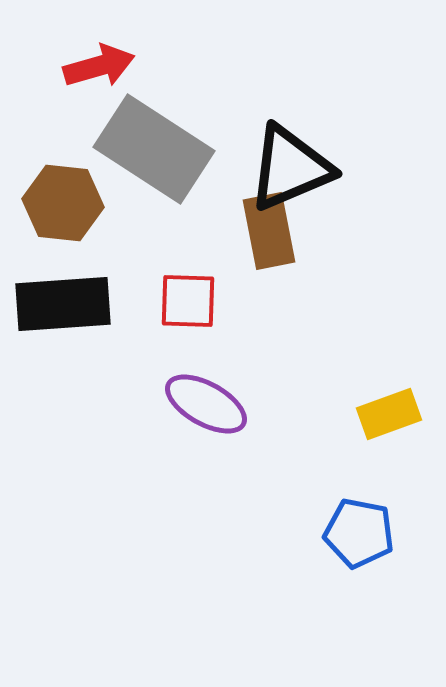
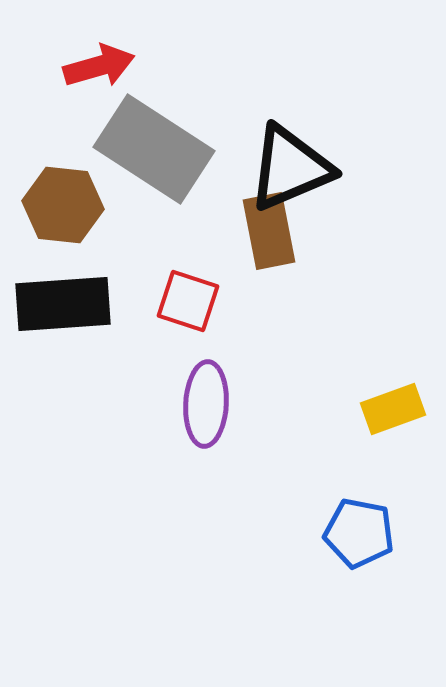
brown hexagon: moved 2 px down
red square: rotated 16 degrees clockwise
purple ellipse: rotated 64 degrees clockwise
yellow rectangle: moved 4 px right, 5 px up
